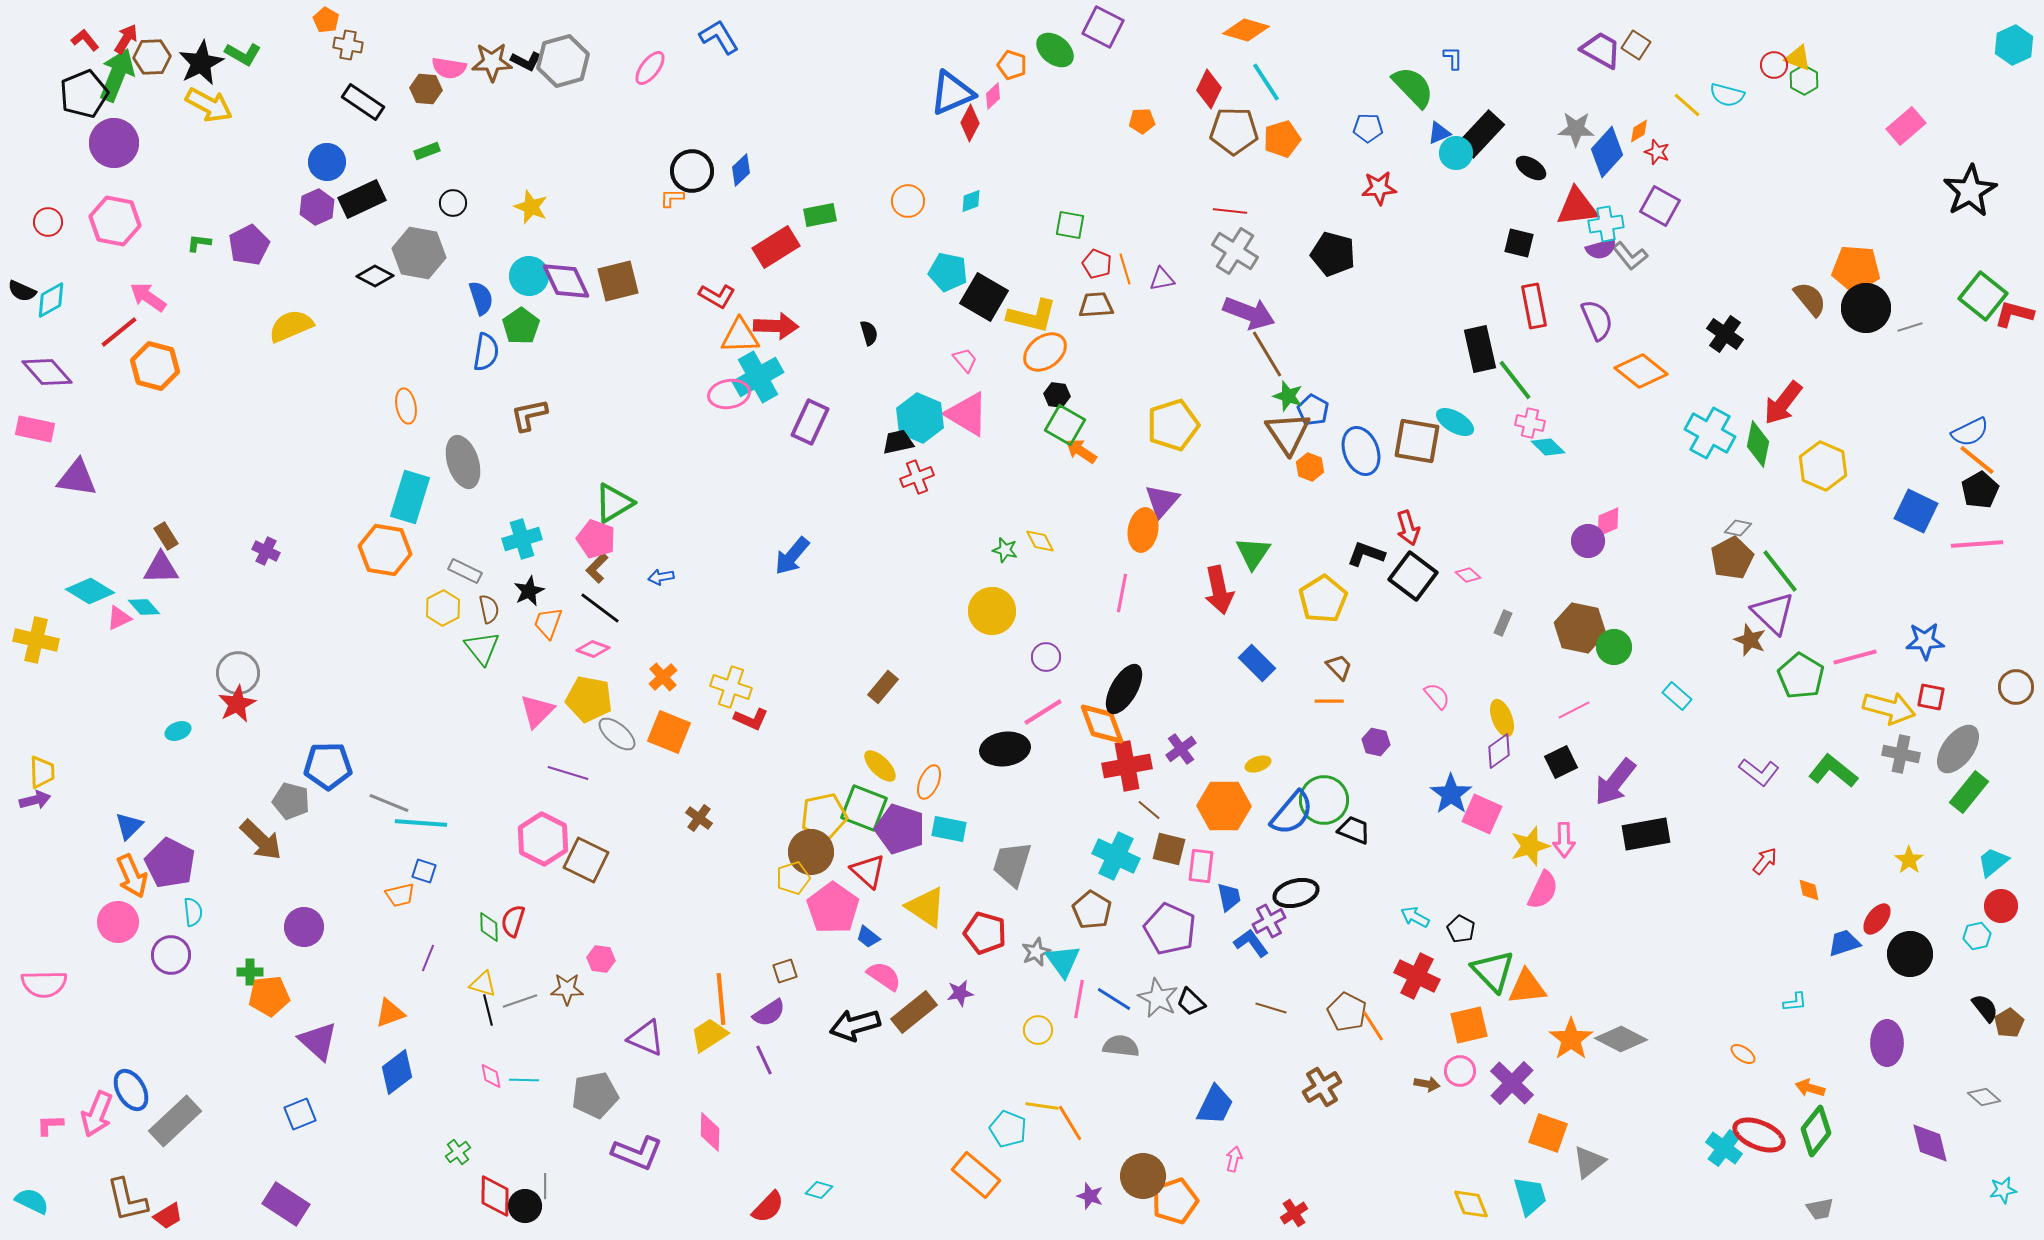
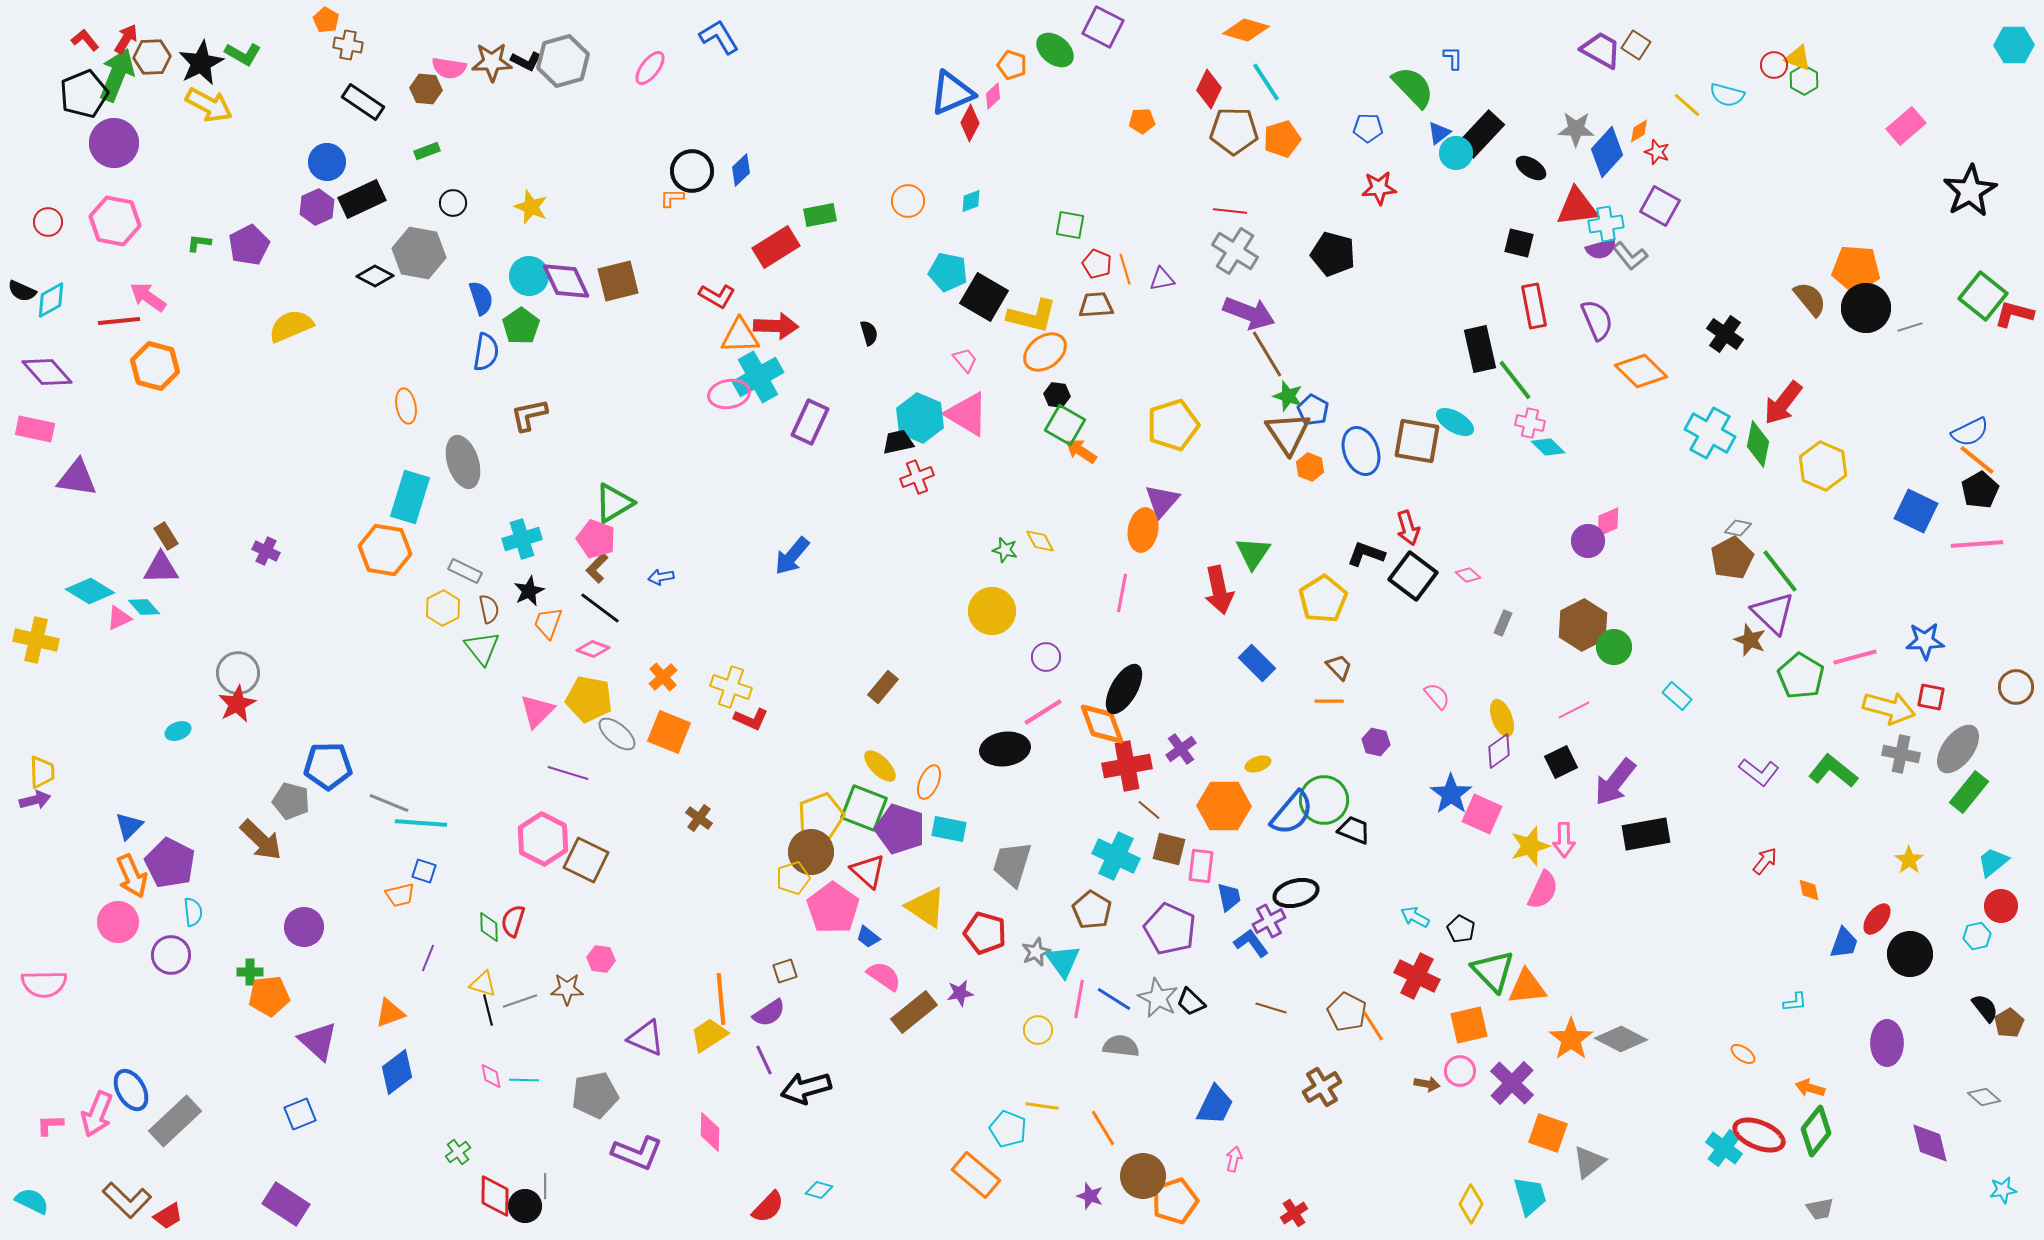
cyan hexagon at (2014, 45): rotated 24 degrees clockwise
blue triangle at (1439, 133): rotated 15 degrees counterclockwise
red line at (119, 332): moved 11 px up; rotated 33 degrees clockwise
orange diamond at (1641, 371): rotated 6 degrees clockwise
brown hexagon at (1580, 628): moved 3 px right, 3 px up; rotated 21 degrees clockwise
yellow pentagon at (824, 816): moved 3 px left; rotated 9 degrees counterclockwise
blue trapezoid at (1844, 943): rotated 128 degrees clockwise
black arrow at (855, 1025): moved 49 px left, 63 px down
orange line at (1070, 1123): moved 33 px right, 5 px down
brown L-shape at (127, 1200): rotated 33 degrees counterclockwise
yellow diamond at (1471, 1204): rotated 51 degrees clockwise
